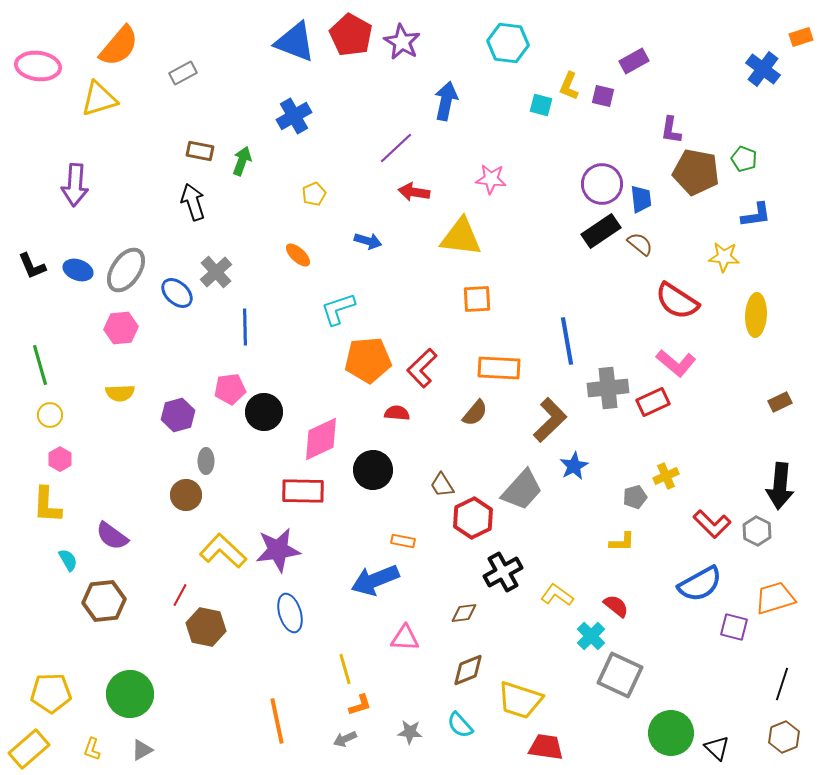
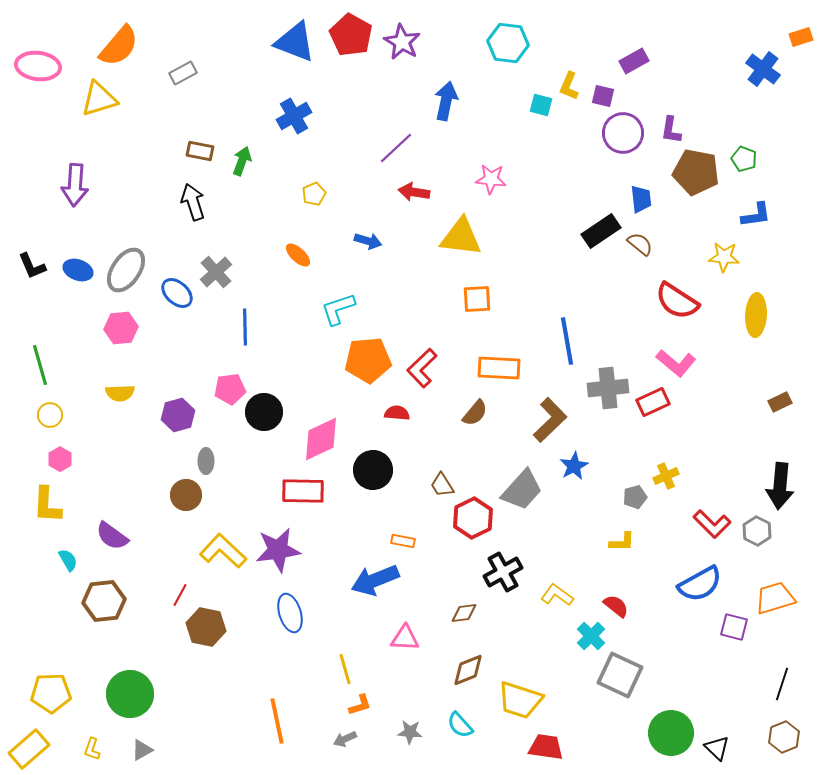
purple circle at (602, 184): moved 21 px right, 51 px up
